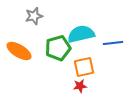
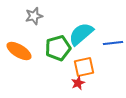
cyan semicircle: rotated 28 degrees counterclockwise
red star: moved 2 px left, 3 px up; rotated 16 degrees counterclockwise
